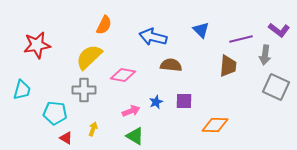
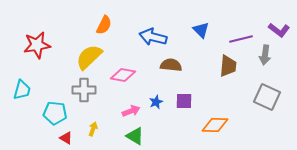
gray square: moved 9 px left, 10 px down
